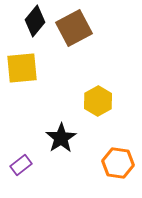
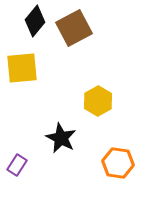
black star: rotated 12 degrees counterclockwise
purple rectangle: moved 4 px left; rotated 20 degrees counterclockwise
